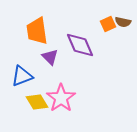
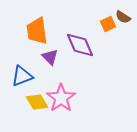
brown semicircle: moved 5 px up; rotated 21 degrees clockwise
